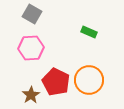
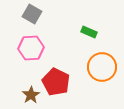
orange circle: moved 13 px right, 13 px up
